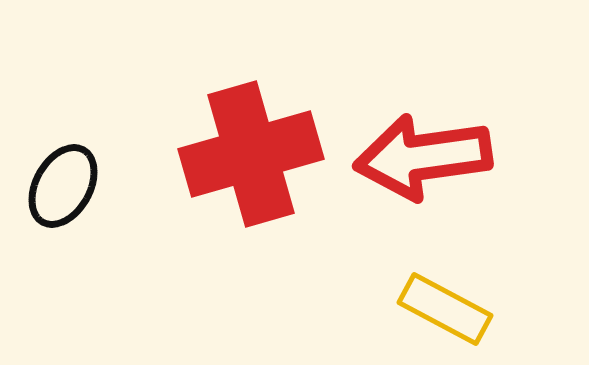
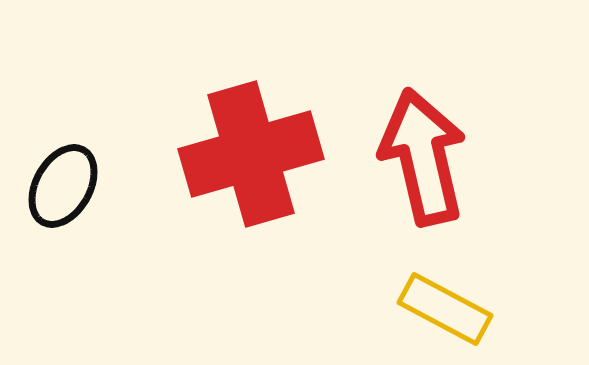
red arrow: rotated 85 degrees clockwise
